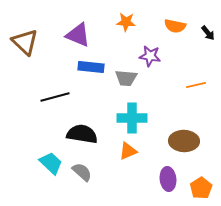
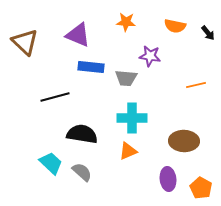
orange pentagon: rotated 10 degrees counterclockwise
